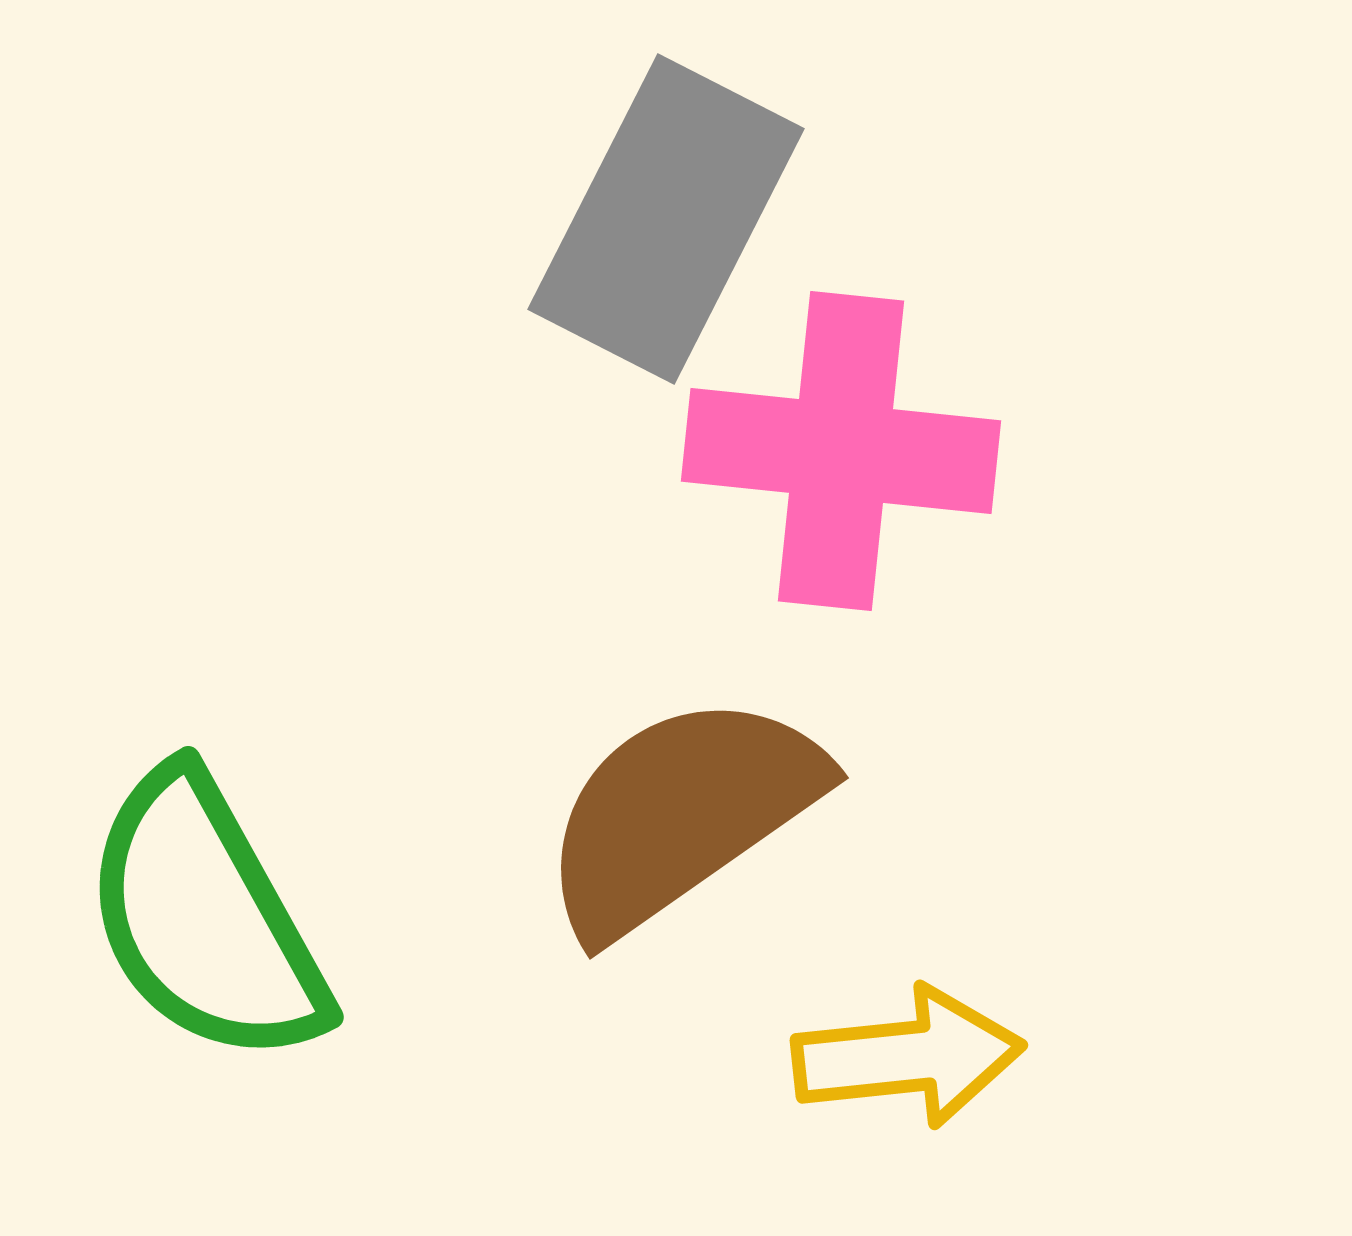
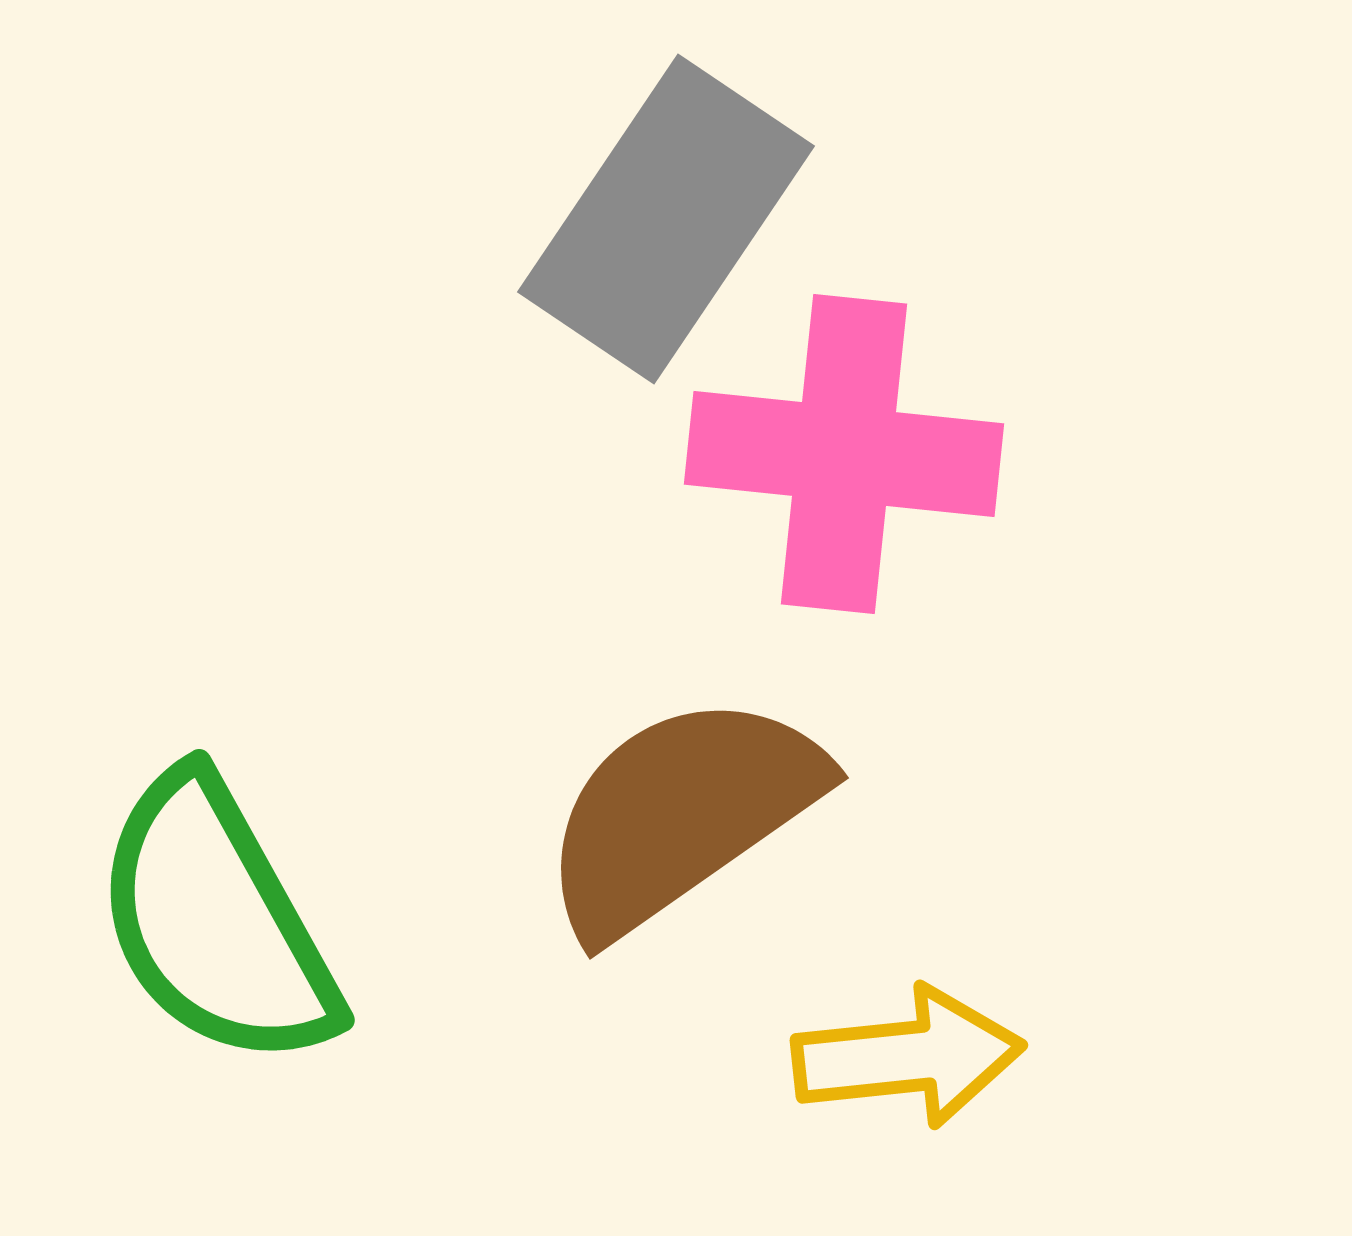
gray rectangle: rotated 7 degrees clockwise
pink cross: moved 3 px right, 3 px down
green semicircle: moved 11 px right, 3 px down
